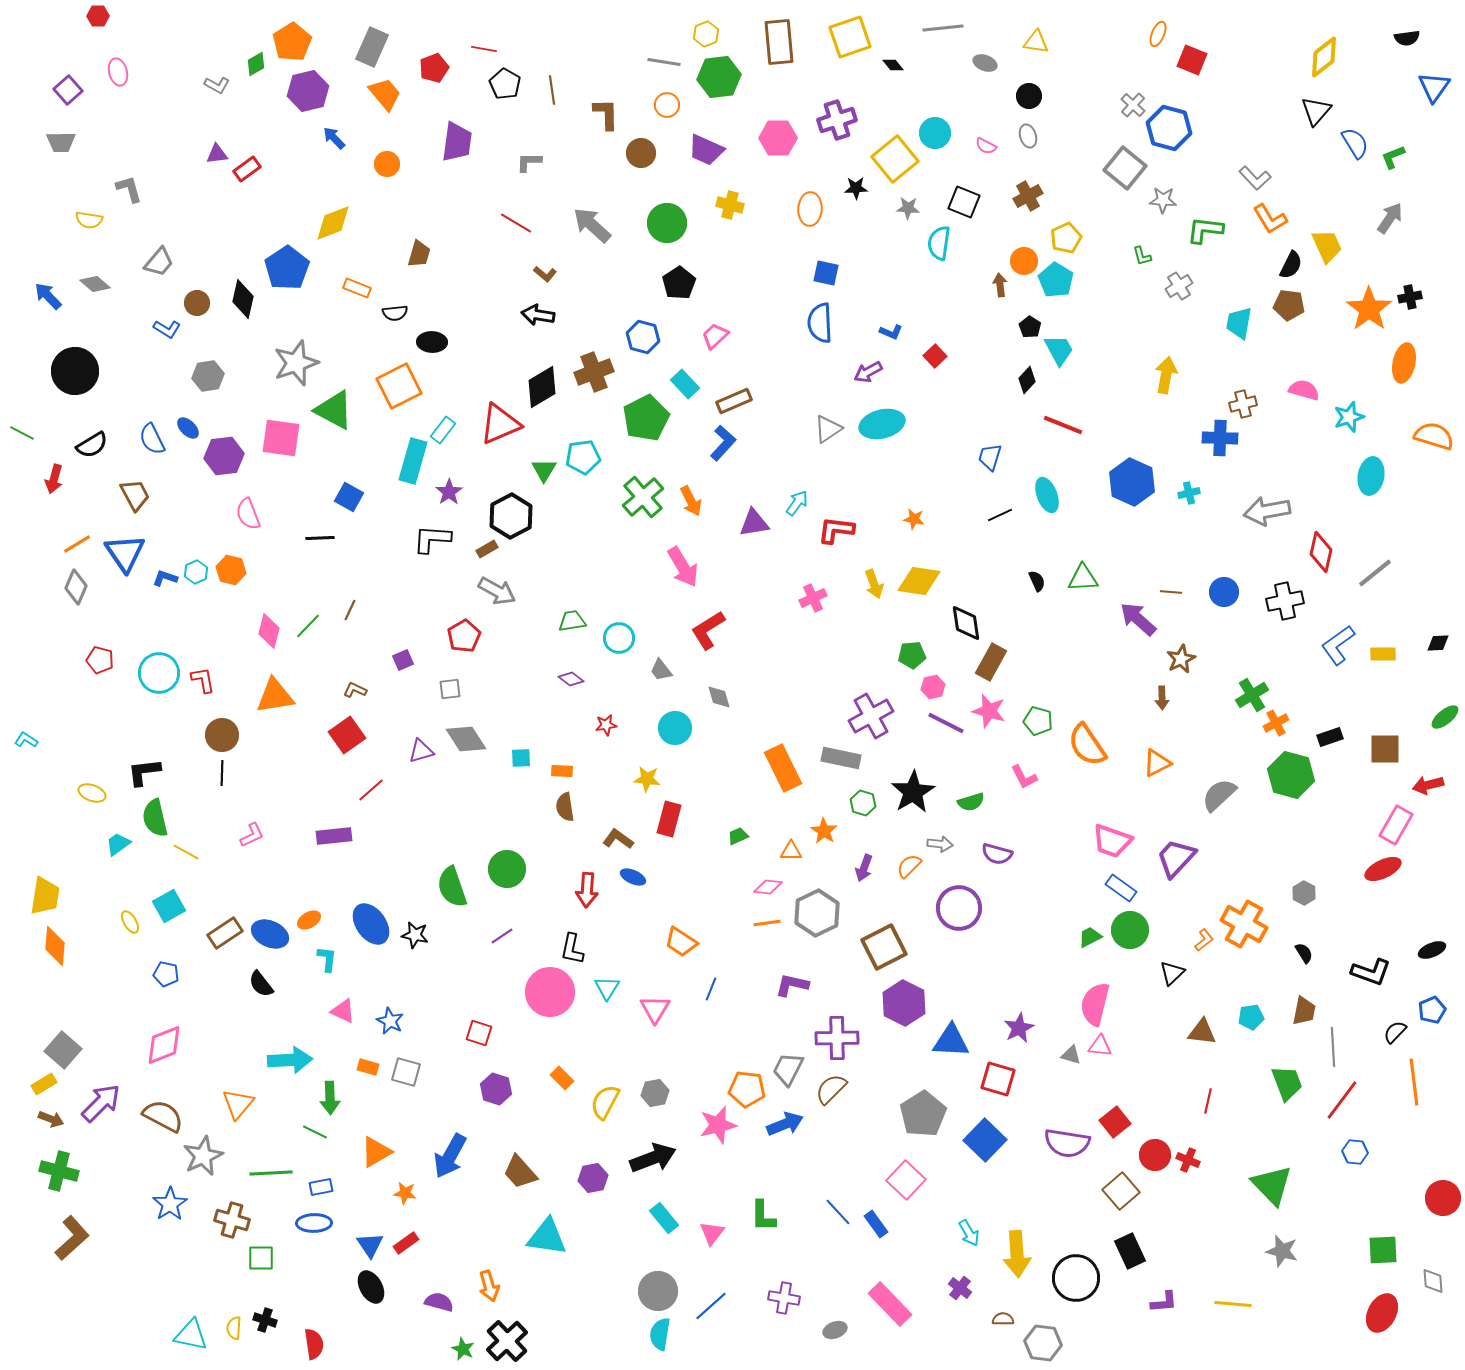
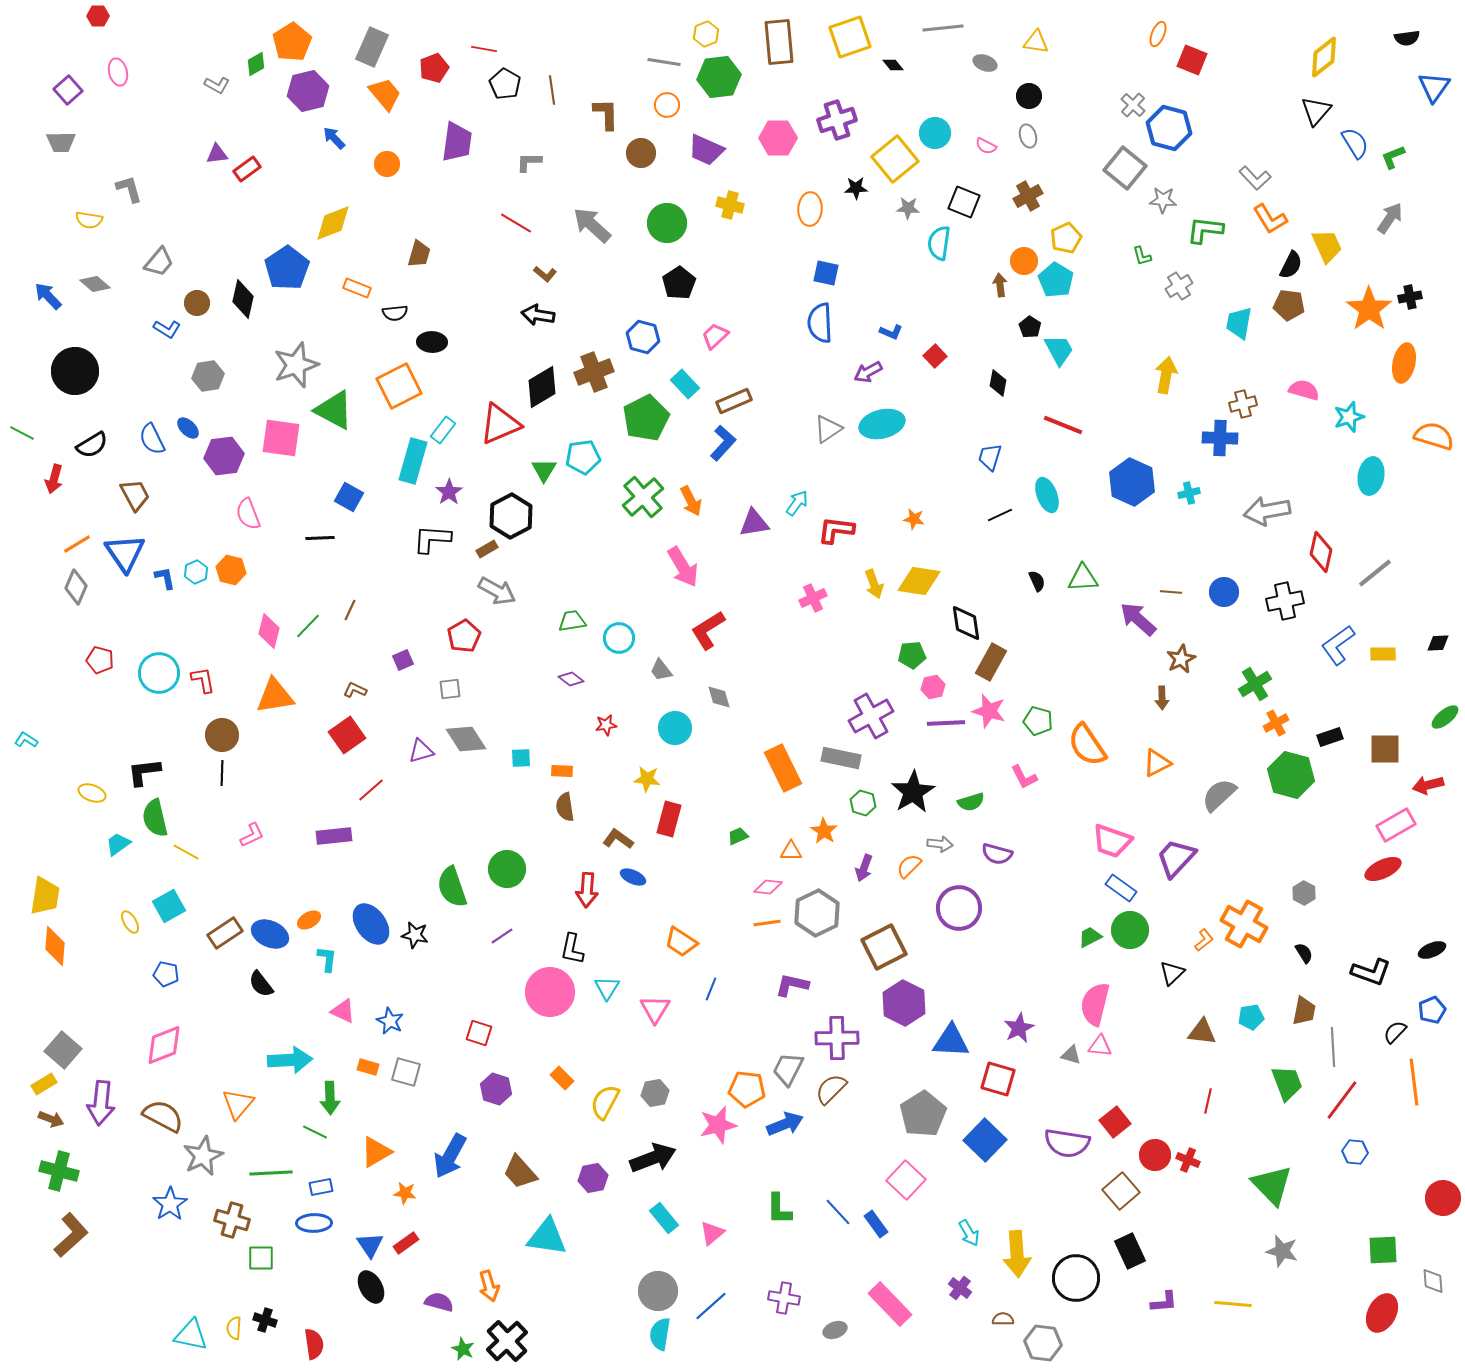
gray star at (296, 363): moved 2 px down
black diamond at (1027, 380): moved 29 px left, 3 px down; rotated 32 degrees counterclockwise
blue L-shape at (165, 578): rotated 60 degrees clockwise
green cross at (1252, 695): moved 3 px right, 11 px up
purple line at (946, 723): rotated 30 degrees counterclockwise
pink rectangle at (1396, 825): rotated 30 degrees clockwise
purple arrow at (101, 1103): rotated 141 degrees clockwise
green L-shape at (763, 1216): moved 16 px right, 7 px up
pink triangle at (712, 1233): rotated 12 degrees clockwise
brown L-shape at (72, 1238): moved 1 px left, 3 px up
